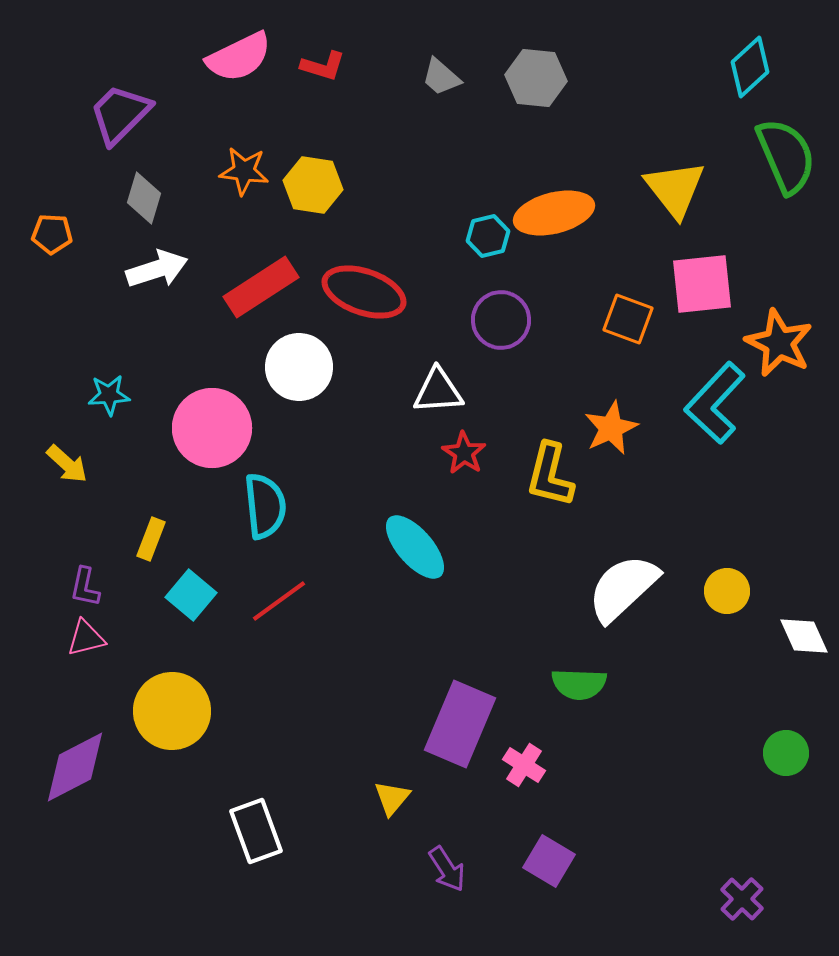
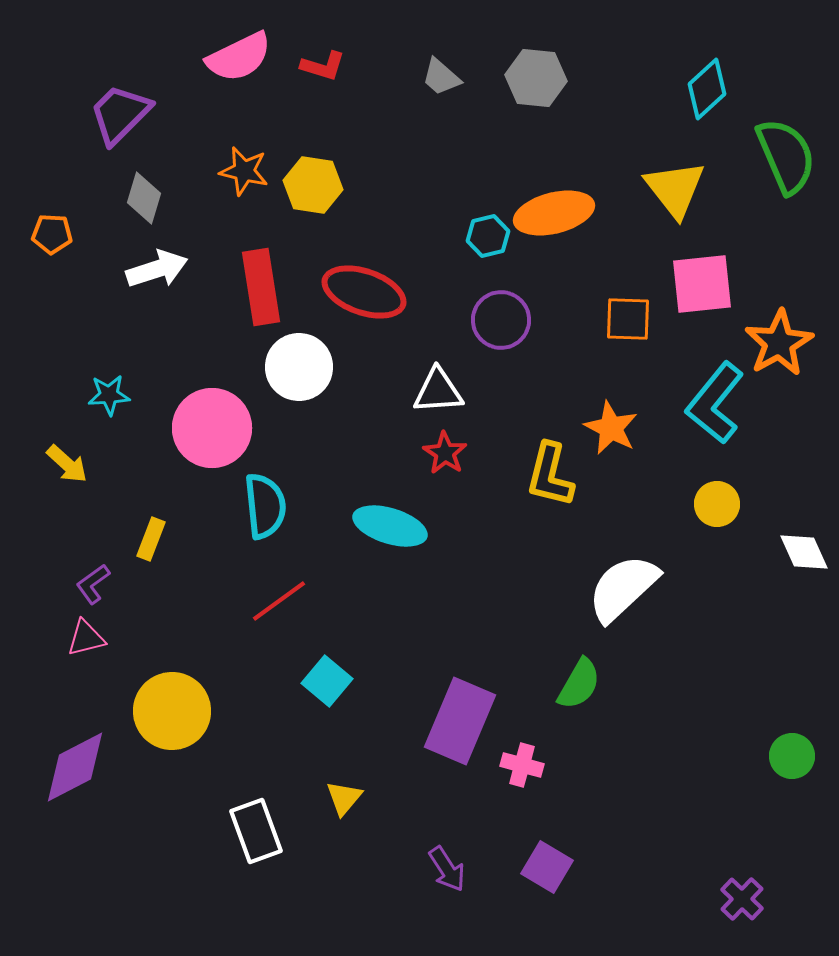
cyan diamond at (750, 67): moved 43 px left, 22 px down
orange star at (244, 171): rotated 6 degrees clockwise
red rectangle at (261, 287): rotated 66 degrees counterclockwise
orange square at (628, 319): rotated 18 degrees counterclockwise
orange star at (779, 343): rotated 16 degrees clockwise
cyan L-shape at (715, 403): rotated 4 degrees counterclockwise
orange star at (611, 428): rotated 20 degrees counterclockwise
red star at (464, 453): moved 19 px left
cyan ellipse at (415, 547): moved 25 px left, 21 px up; rotated 32 degrees counterclockwise
purple L-shape at (85, 587): moved 8 px right, 3 px up; rotated 42 degrees clockwise
yellow circle at (727, 591): moved 10 px left, 87 px up
cyan square at (191, 595): moved 136 px right, 86 px down
white diamond at (804, 636): moved 84 px up
green semicircle at (579, 684): rotated 62 degrees counterclockwise
purple rectangle at (460, 724): moved 3 px up
green circle at (786, 753): moved 6 px right, 3 px down
pink cross at (524, 765): moved 2 px left; rotated 18 degrees counterclockwise
yellow triangle at (392, 798): moved 48 px left
purple square at (549, 861): moved 2 px left, 6 px down
